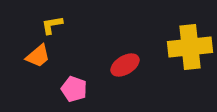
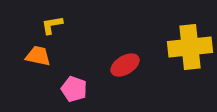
orange trapezoid: rotated 128 degrees counterclockwise
